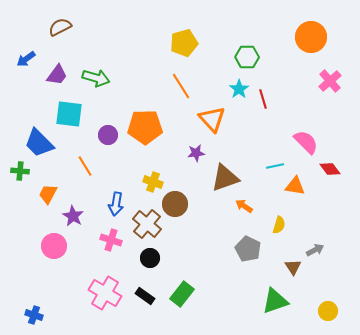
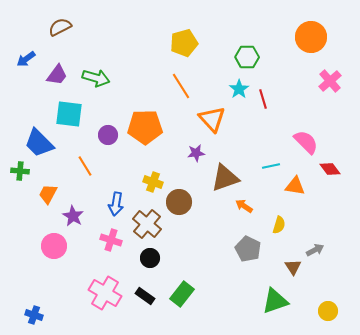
cyan line at (275, 166): moved 4 px left
brown circle at (175, 204): moved 4 px right, 2 px up
